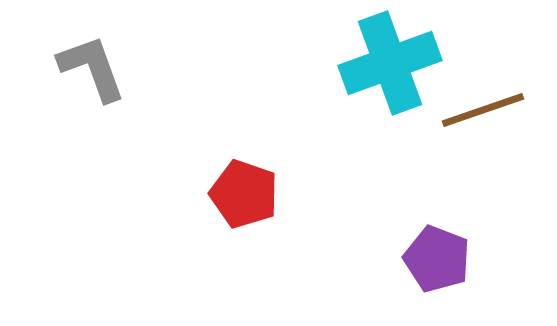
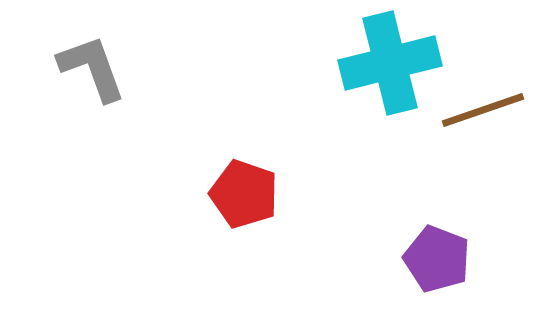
cyan cross: rotated 6 degrees clockwise
